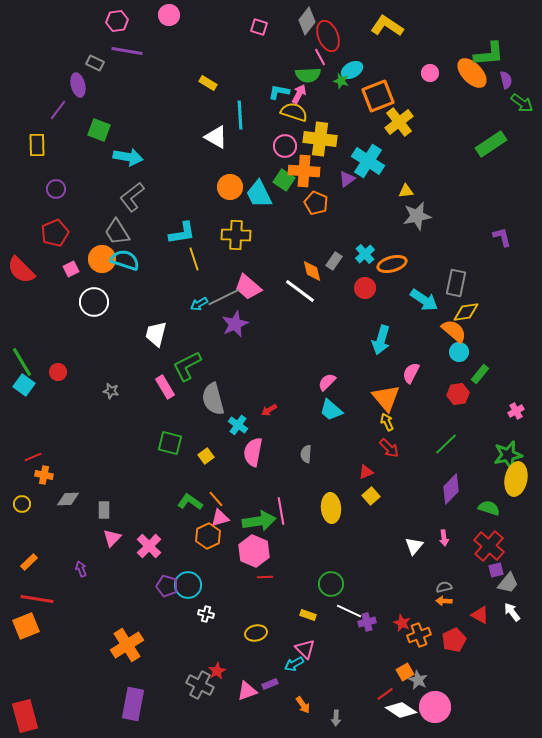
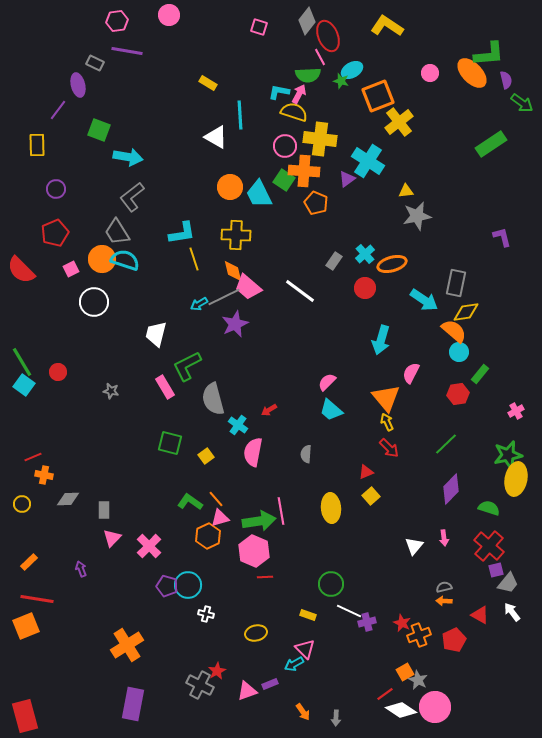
orange diamond at (312, 271): moved 79 px left
orange arrow at (303, 705): moved 7 px down
